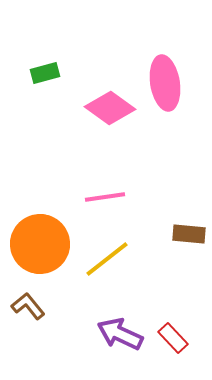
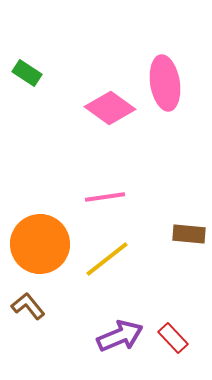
green rectangle: moved 18 px left; rotated 48 degrees clockwise
purple arrow: moved 2 px down; rotated 132 degrees clockwise
